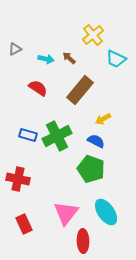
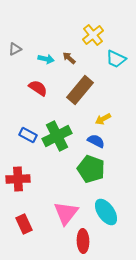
blue rectangle: rotated 12 degrees clockwise
red cross: rotated 15 degrees counterclockwise
